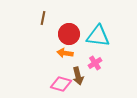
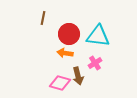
pink diamond: moved 1 px left, 1 px up
